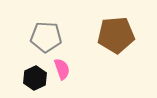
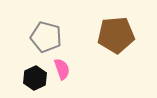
gray pentagon: rotated 12 degrees clockwise
